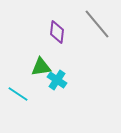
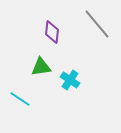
purple diamond: moved 5 px left
cyan cross: moved 13 px right
cyan line: moved 2 px right, 5 px down
